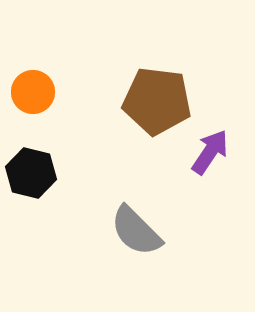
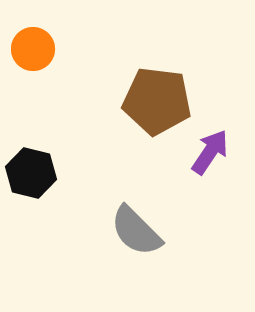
orange circle: moved 43 px up
